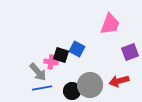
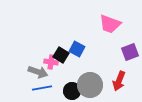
pink trapezoid: rotated 90 degrees clockwise
black square: rotated 14 degrees clockwise
gray arrow: rotated 30 degrees counterclockwise
red arrow: rotated 54 degrees counterclockwise
